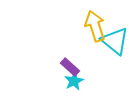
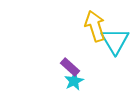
cyan triangle: rotated 20 degrees clockwise
